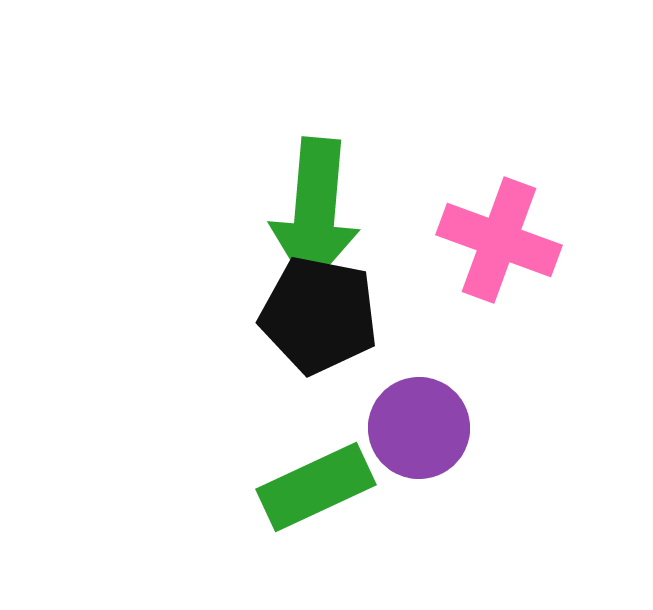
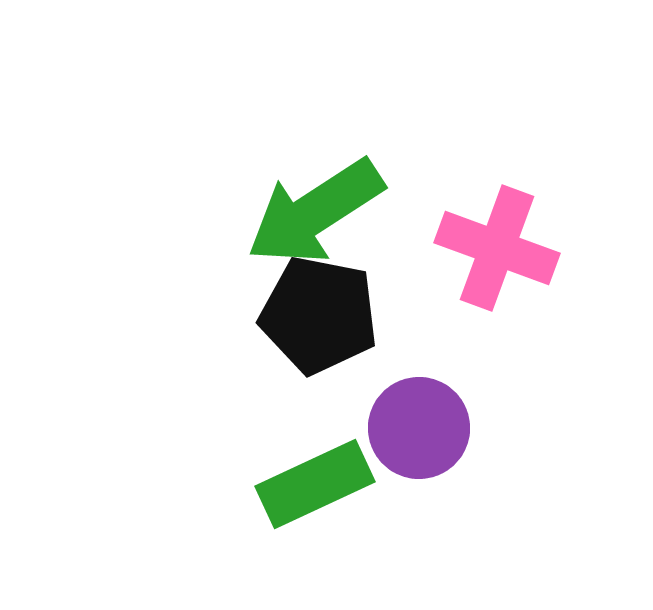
green arrow: rotated 52 degrees clockwise
pink cross: moved 2 px left, 8 px down
green rectangle: moved 1 px left, 3 px up
